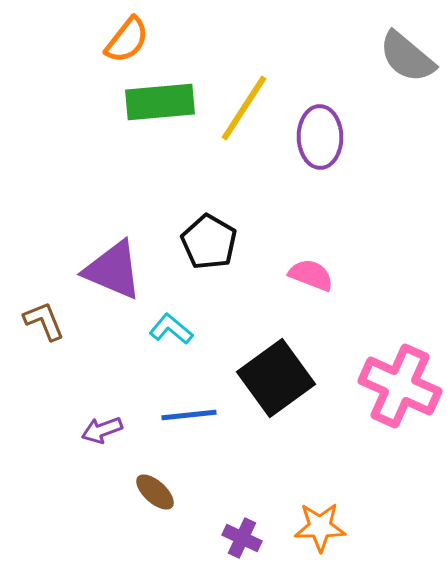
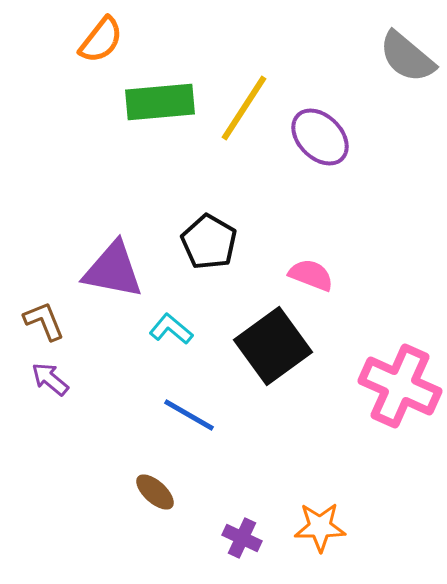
orange semicircle: moved 26 px left
purple ellipse: rotated 44 degrees counterclockwise
purple triangle: rotated 12 degrees counterclockwise
black square: moved 3 px left, 32 px up
blue line: rotated 36 degrees clockwise
purple arrow: moved 52 px left, 51 px up; rotated 60 degrees clockwise
